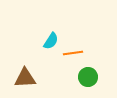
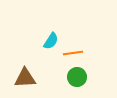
green circle: moved 11 px left
